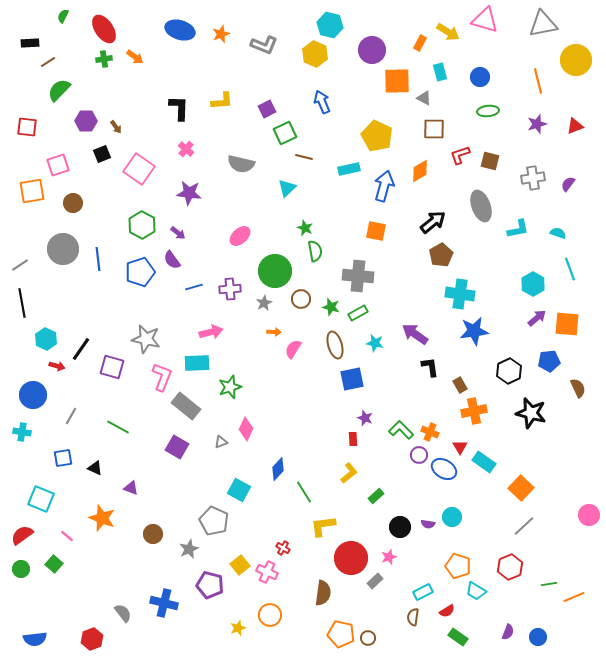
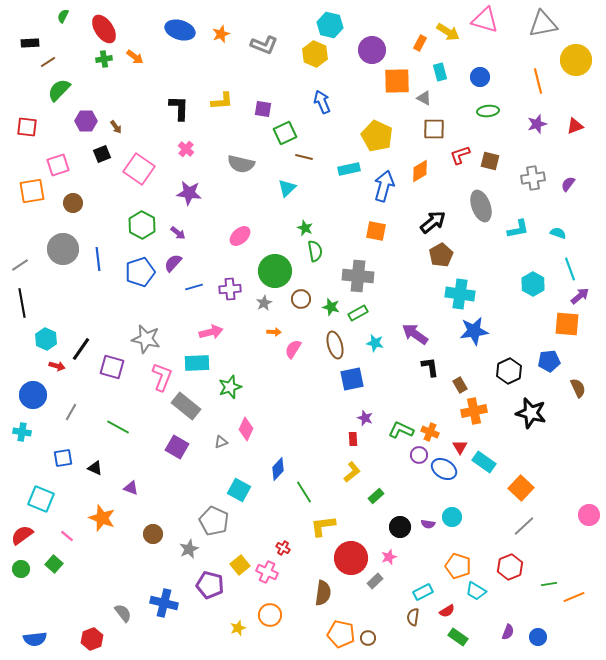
purple square at (267, 109): moved 4 px left; rotated 36 degrees clockwise
purple semicircle at (172, 260): moved 1 px right, 3 px down; rotated 78 degrees clockwise
purple arrow at (537, 318): moved 43 px right, 22 px up
gray line at (71, 416): moved 4 px up
green L-shape at (401, 430): rotated 20 degrees counterclockwise
yellow L-shape at (349, 473): moved 3 px right, 1 px up
